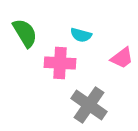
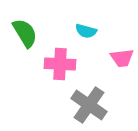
cyan semicircle: moved 5 px right, 4 px up
pink trapezoid: rotated 30 degrees clockwise
pink cross: moved 1 px down
